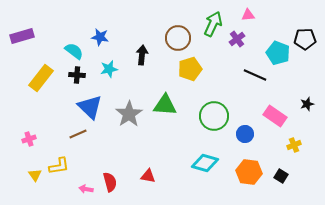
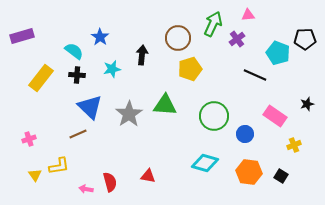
blue star: rotated 24 degrees clockwise
cyan star: moved 3 px right
